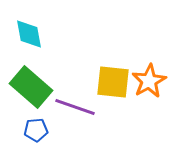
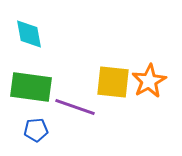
green rectangle: rotated 33 degrees counterclockwise
